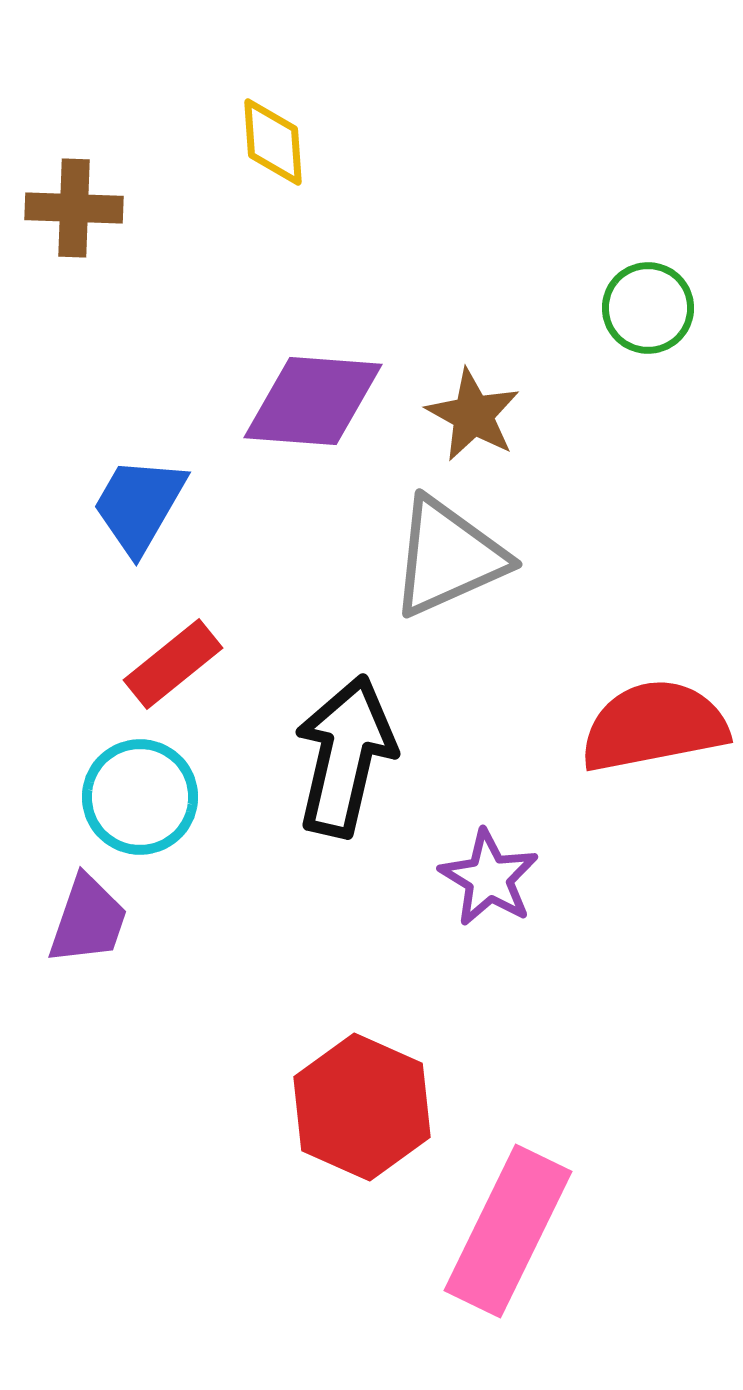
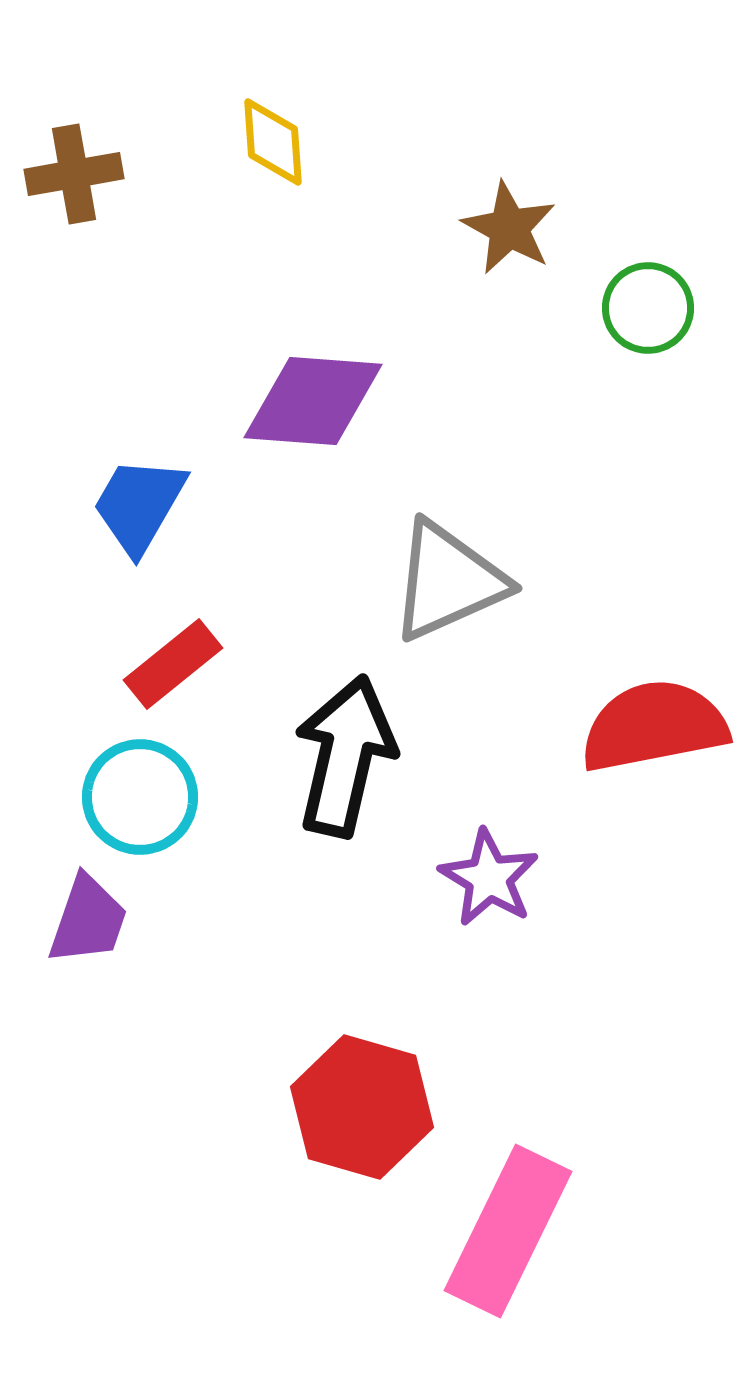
brown cross: moved 34 px up; rotated 12 degrees counterclockwise
brown star: moved 36 px right, 187 px up
gray triangle: moved 24 px down
red hexagon: rotated 8 degrees counterclockwise
